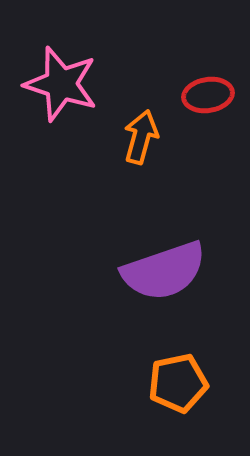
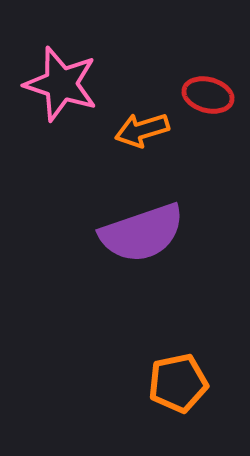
red ellipse: rotated 24 degrees clockwise
orange arrow: moved 1 px right, 7 px up; rotated 122 degrees counterclockwise
purple semicircle: moved 22 px left, 38 px up
